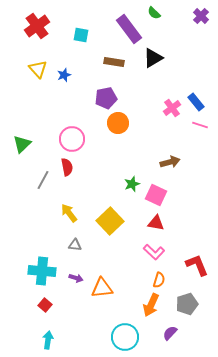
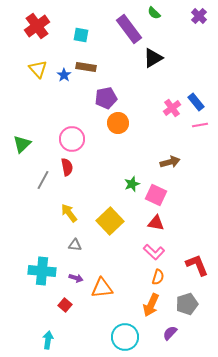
purple cross: moved 2 px left
brown rectangle: moved 28 px left, 5 px down
blue star: rotated 16 degrees counterclockwise
pink line: rotated 28 degrees counterclockwise
orange semicircle: moved 1 px left, 3 px up
red square: moved 20 px right
